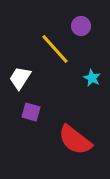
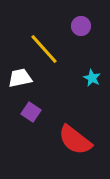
yellow line: moved 11 px left
white trapezoid: rotated 45 degrees clockwise
purple square: rotated 18 degrees clockwise
